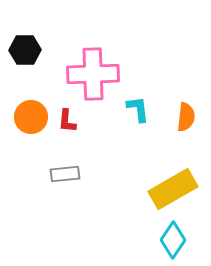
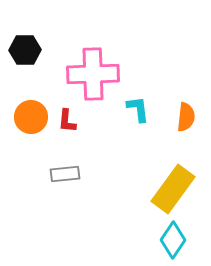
yellow rectangle: rotated 24 degrees counterclockwise
